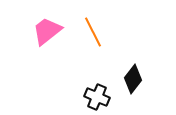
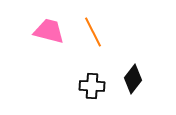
pink trapezoid: moved 2 px right; rotated 52 degrees clockwise
black cross: moved 5 px left, 11 px up; rotated 20 degrees counterclockwise
